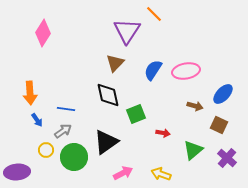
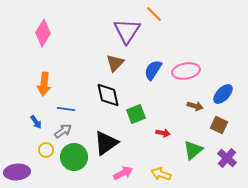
orange arrow: moved 14 px right, 9 px up; rotated 10 degrees clockwise
blue arrow: moved 1 px left, 2 px down
black triangle: moved 1 px down
